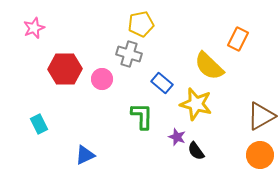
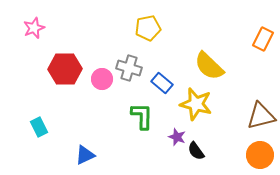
yellow pentagon: moved 7 px right, 4 px down
orange rectangle: moved 25 px right
gray cross: moved 14 px down
brown triangle: rotated 16 degrees clockwise
cyan rectangle: moved 3 px down
